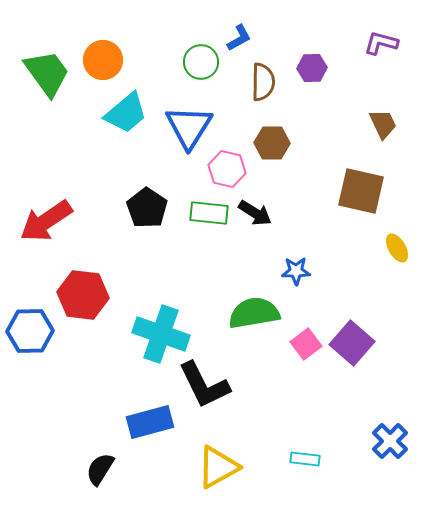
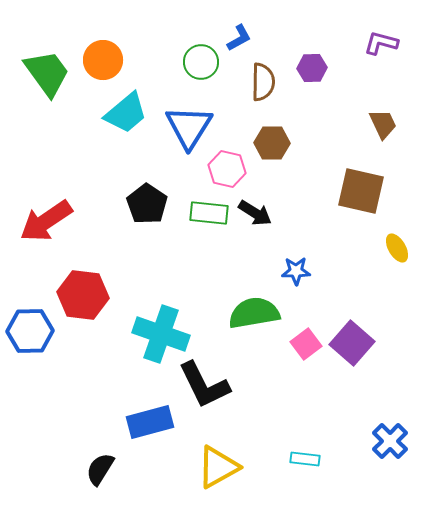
black pentagon: moved 4 px up
